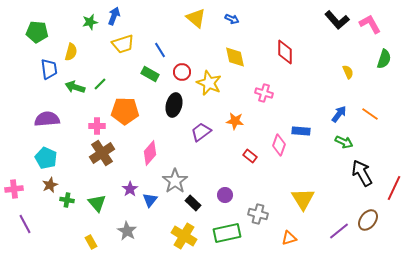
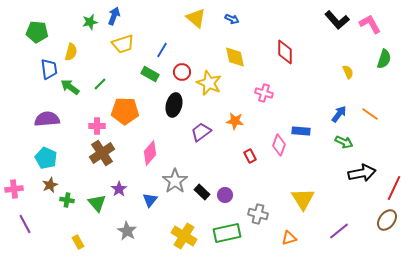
blue line at (160, 50): moved 2 px right; rotated 63 degrees clockwise
green arrow at (75, 87): moved 5 px left; rotated 18 degrees clockwise
red rectangle at (250, 156): rotated 24 degrees clockwise
black arrow at (362, 173): rotated 108 degrees clockwise
purple star at (130, 189): moved 11 px left
black rectangle at (193, 203): moved 9 px right, 11 px up
brown ellipse at (368, 220): moved 19 px right
yellow rectangle at (91, 242): moved 13 px left
